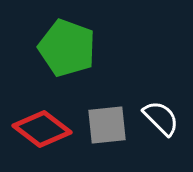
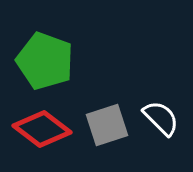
green pentagon: moved 22 px left, 13 px down
gray square: rotated 12 degrees counterclockwise
